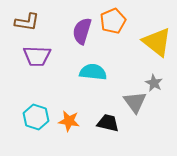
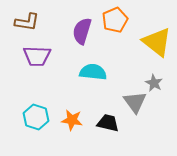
orange pentagon: moved 2 px right, 1 px up
orange star: moved 3 px right, 1 px up
